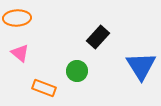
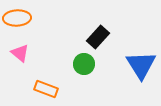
blue triangle: moved 1 px up
green circle: moved 7 px right, 7 px up
orange rectangle: moved 2 px right, 1 px down
